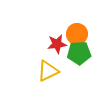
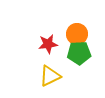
red star: moved 9 px left
yellow triangle: moved 2 px right, 5 px down
